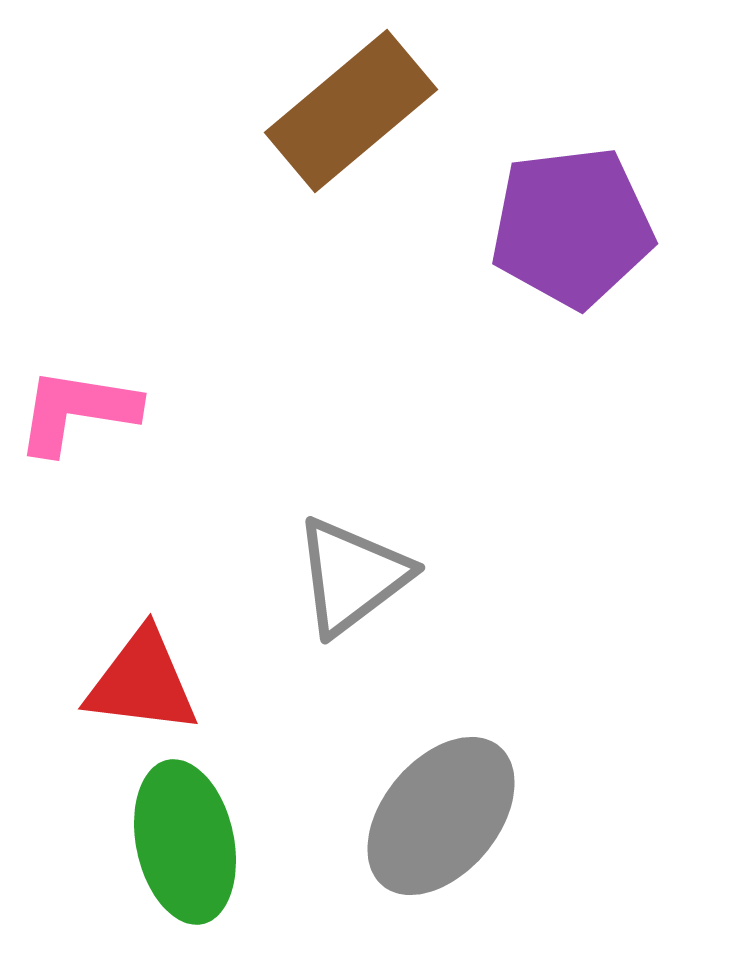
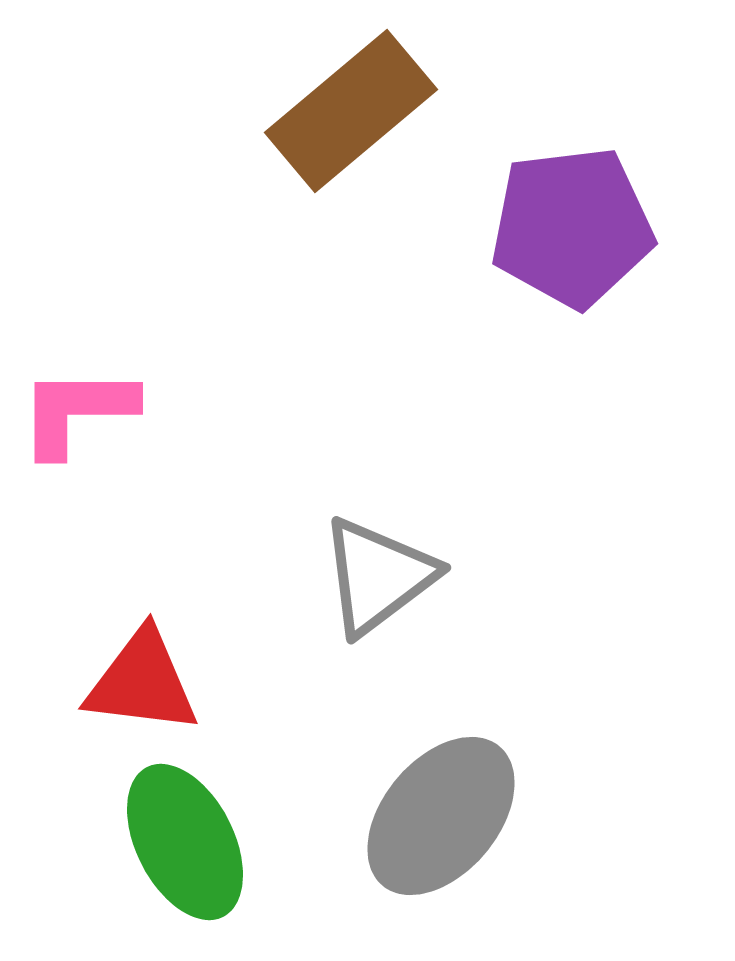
pink L-shape: rotated 9 degrees counterclockwise
gray triangle: moved 26 px right
green ellipse: rotated 15 degrees counterclockwise
